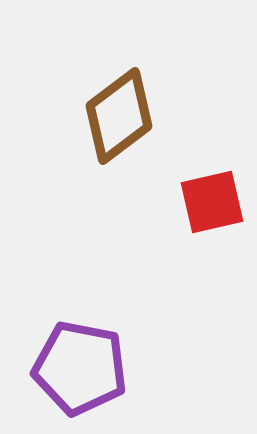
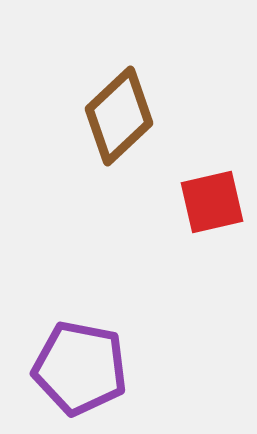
brown diamond: rotated 6 degrees counterclockwise
